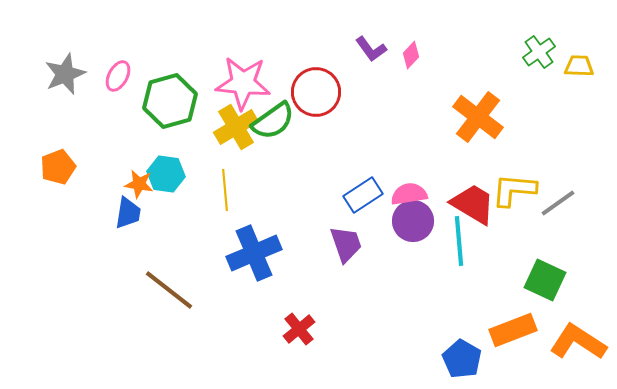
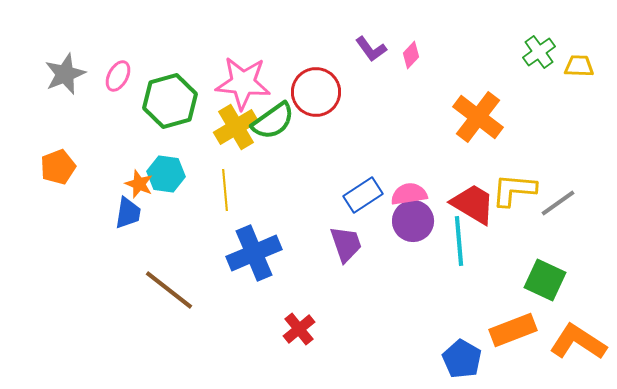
orange star: rotated 12 degrees clockwise
